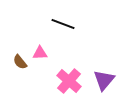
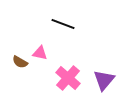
pink triangle: rotated 14 degrees clockwise
brown semicircle: rotated 21 degrees counterclockwise
pink cross: moved 1 px left, 3 px up
